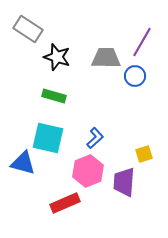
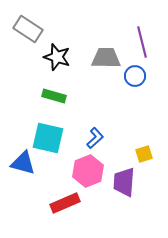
purple line: rotated 44 degrees counterclockwise
